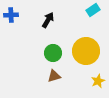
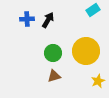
blue cross: moved 16 px right, 4 px down
